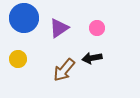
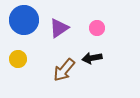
blue circle: moved 2 px down
